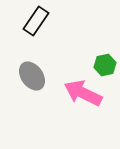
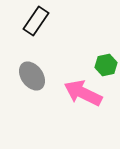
green hexagon: moved 1 px right
